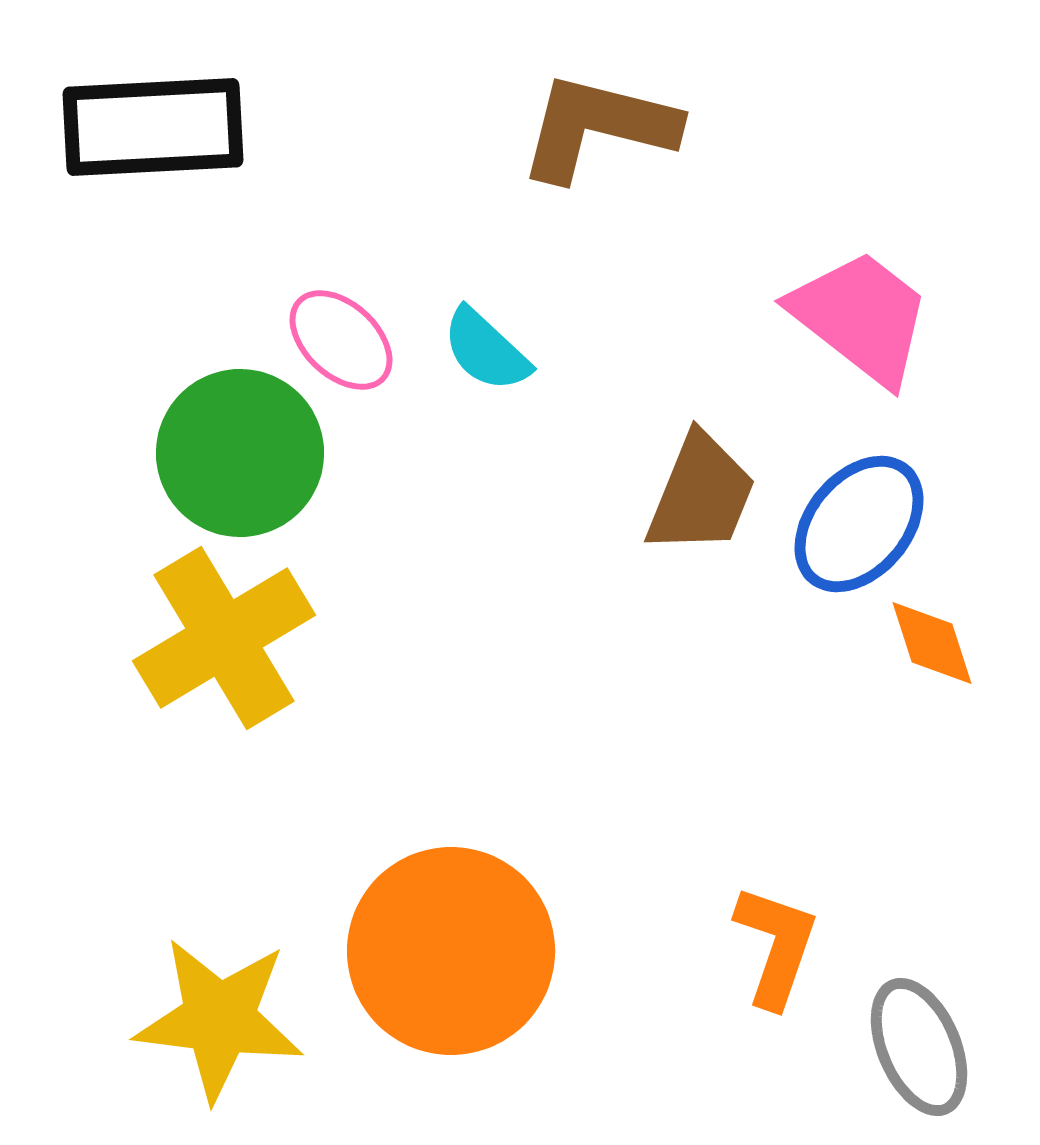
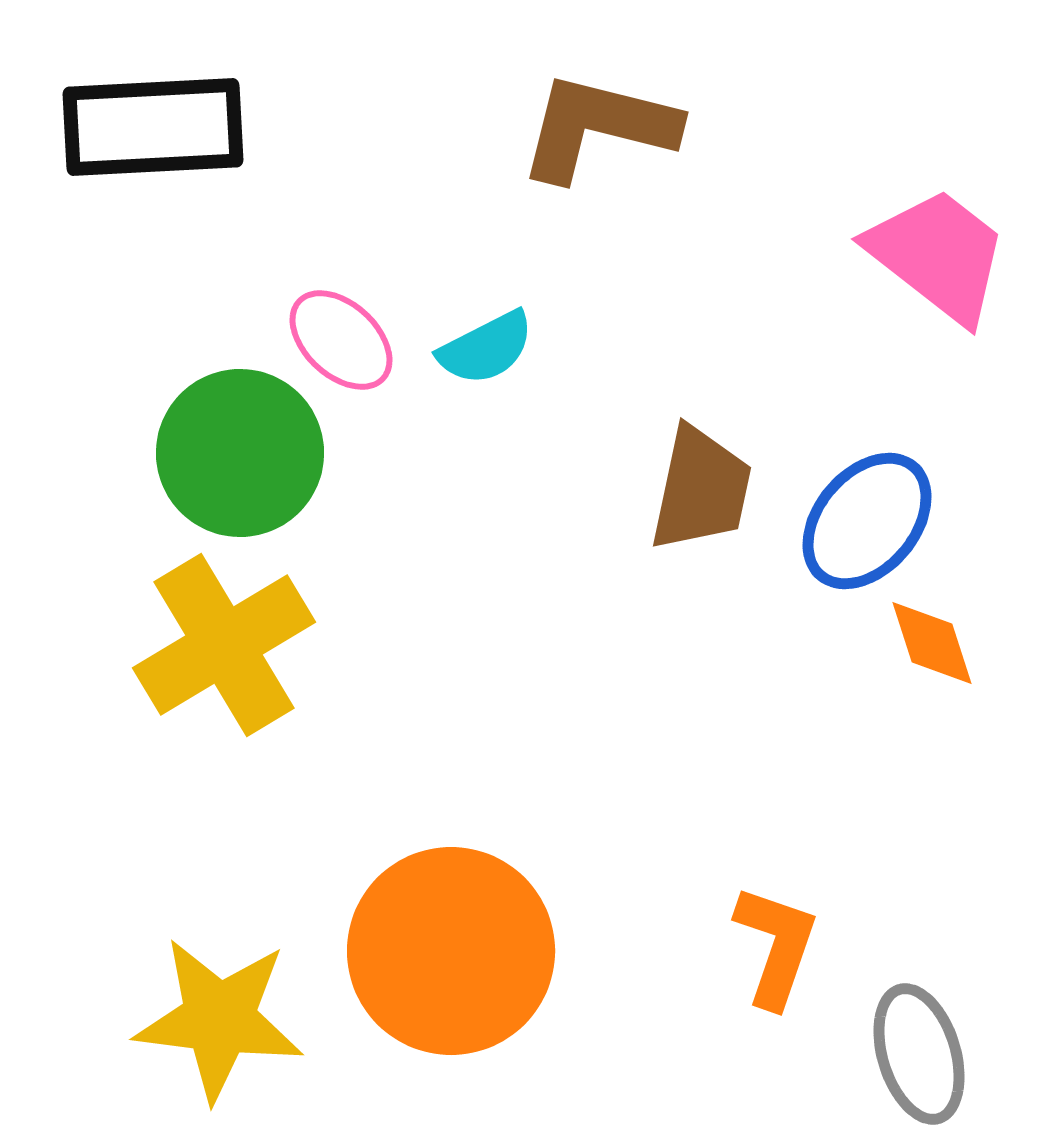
pink trapezoid: moved 77 px right, 62 px up
cyan semicircle: moved 2 px up; rotated 70 degrees counterclockwise
brown trapezoid: moved 5 px up; rotated 10 degrees counterclockwise
blue ellipse: moved 8 px right, 3 px up
yellow cross: moved 7 px down
gray ellipse: moved 7 px down; rotated 6 degrees clockwise
